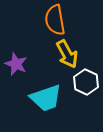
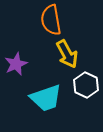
orange semicircle: moved 4 px left
purple star: rotated 25 degrees clockwise
white hexagon: moved 3 px down
